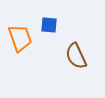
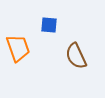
orange trapezoid: moved 2 px left, 10 px down
